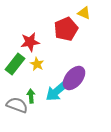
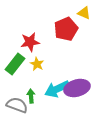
purple ellipse: moved 3 px right, 10 px down; rotated 35 degrees clockwise
cyan arrow: moved 2 px up; rotated 15 degrees clockwise
